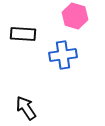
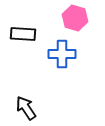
pink hexagon: moved 2 px down
blue cross: moved 1 px left, 1 px up; rotated 8 degrees clockwise
